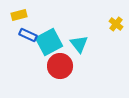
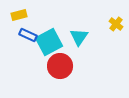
cyan triangle: moved 7 px up; rotated 12 degrees clockwise
